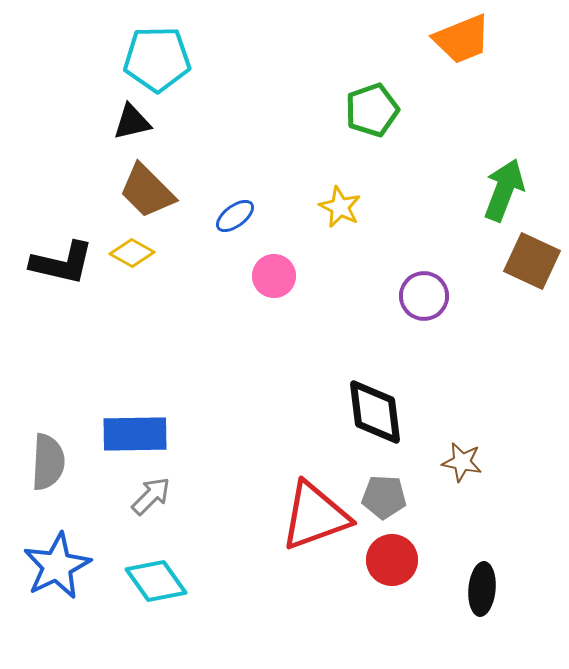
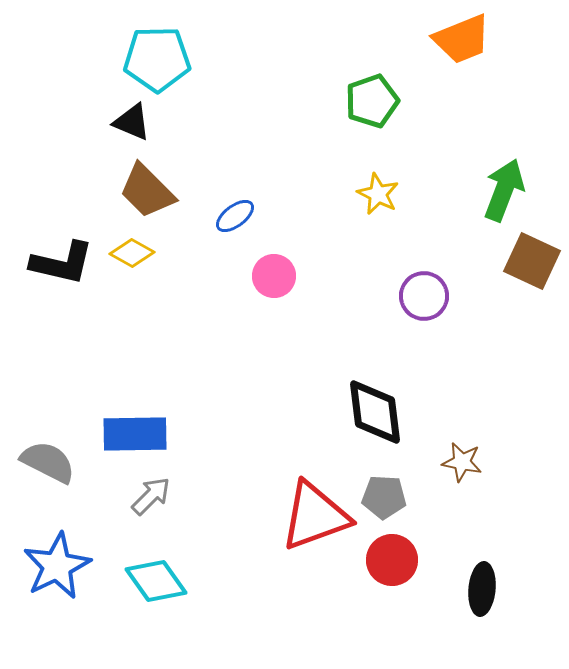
green pentagon: moved 9 px up
black triangle: rotated 36 degrees clockwise
yellow star: moved 38 px right, 13 px up
gray semicircle: rotated 66 degrees counterclockwise
